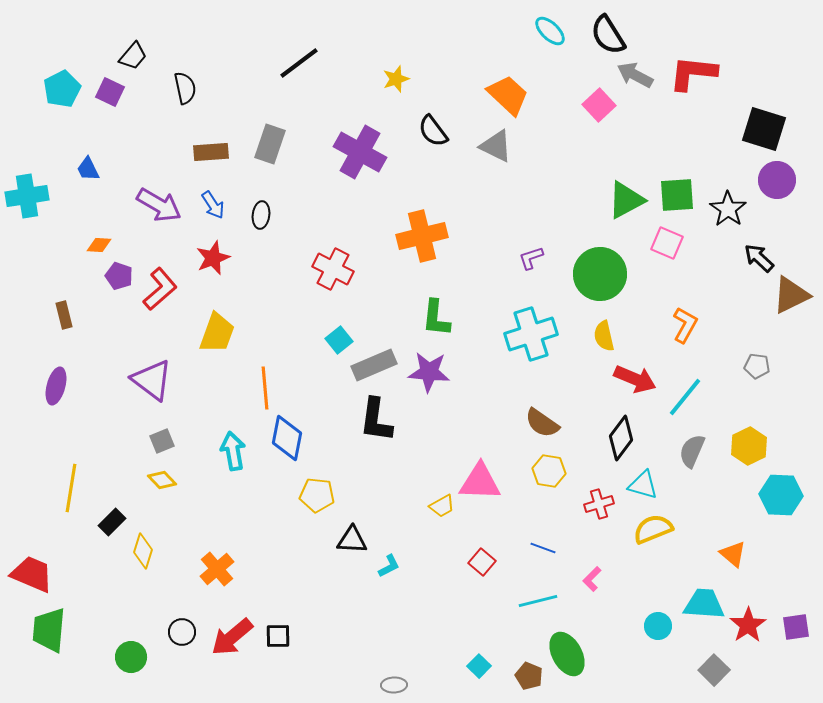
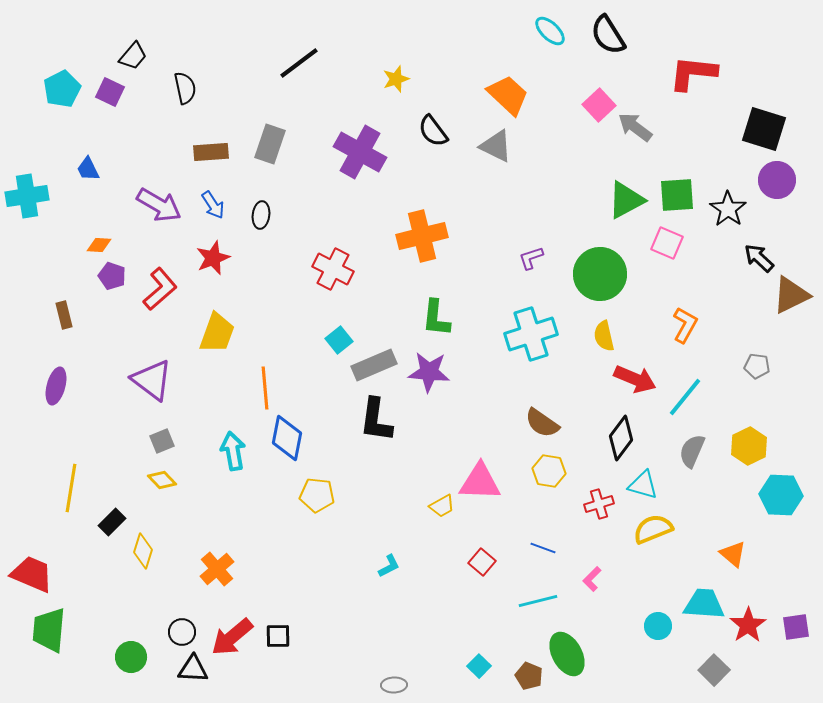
gray arrow at (635, 75): moved 52 px down; rotated 9 degrees clockwise
purple pentagon at (119, 276): moved 7 px left
black triangle at (352, 540): moved 159 px left, 129 px down
